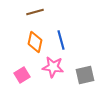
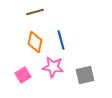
pink square: moved 1 px right
